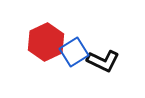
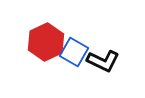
blue square: rotated 28 degrees counterclockwise
